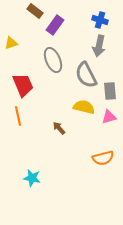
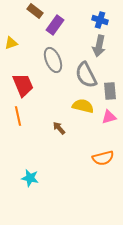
yellow semicircle: moved 1 px left, 1 px up
cyan star: moved 2 px left
